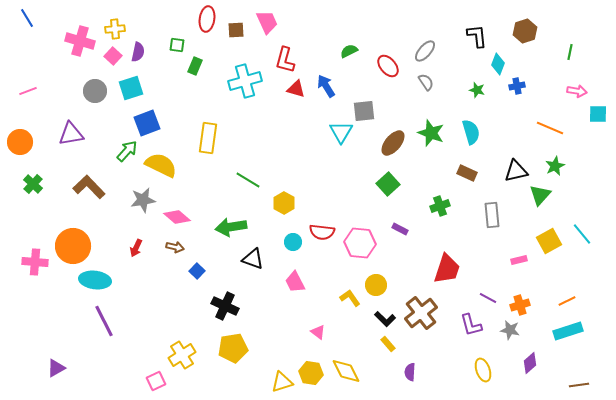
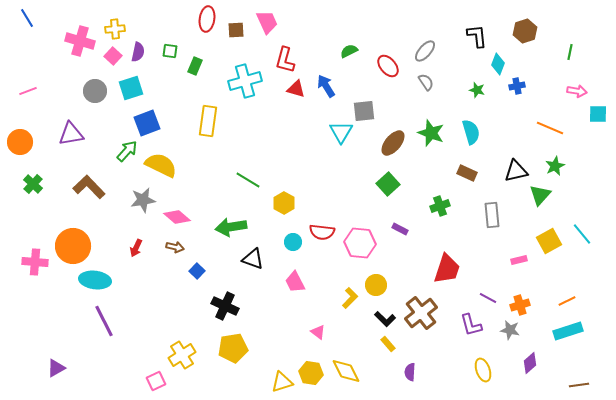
green square at (177, 45): moved 7 px left, 6 px down
yellow rectangle at (208, 138): moved 17 px up
yellow L-shape at (350, 298): rotated 80 degrees clockwise
